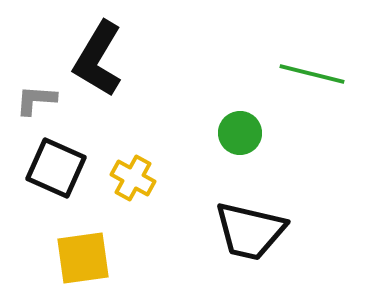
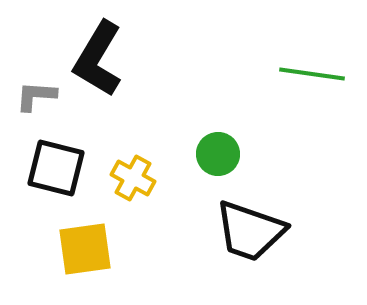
green line: rotated 6 degrees counterclockwise
gray L-shape: moved 4 px up
green circle: moved 22 px left, 21 px down
black square: rotated 10 degrees counterclockwise
black trapezoid: rotated 6 degrees clockwise
yellow square: moved 2 px right, 9 px up
